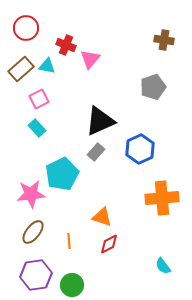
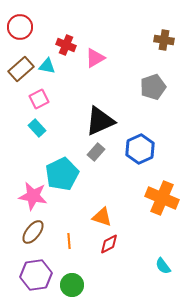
red circle: moved 6 px left, 1 px up
pink triangle: moved 5 px right, 1 px up; rotated 20 degrees clockwise
pink star: moved 2 px right, 2 px down; rotated 16 degrees clockwise
orange cross: rotated 28 degrees clockwise
